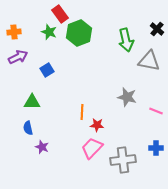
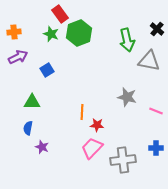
green star: moved 2 px right, 2 px down
green arrow: moved 1 px right
blue semicircle: rotated 24 degrees clockwise
